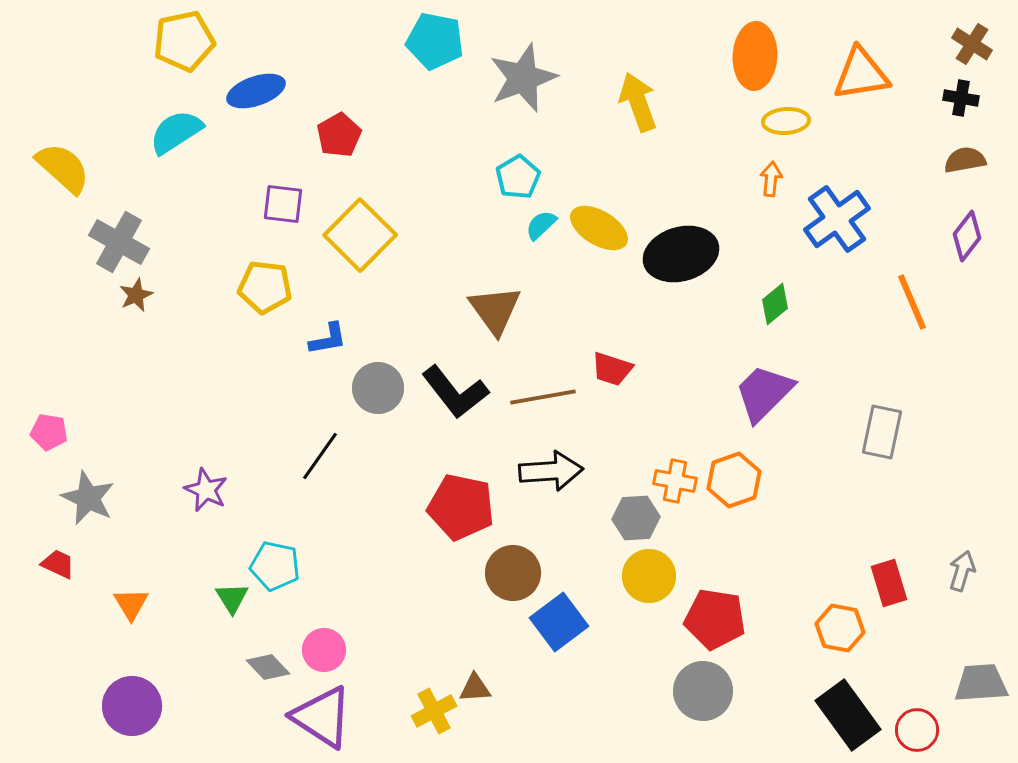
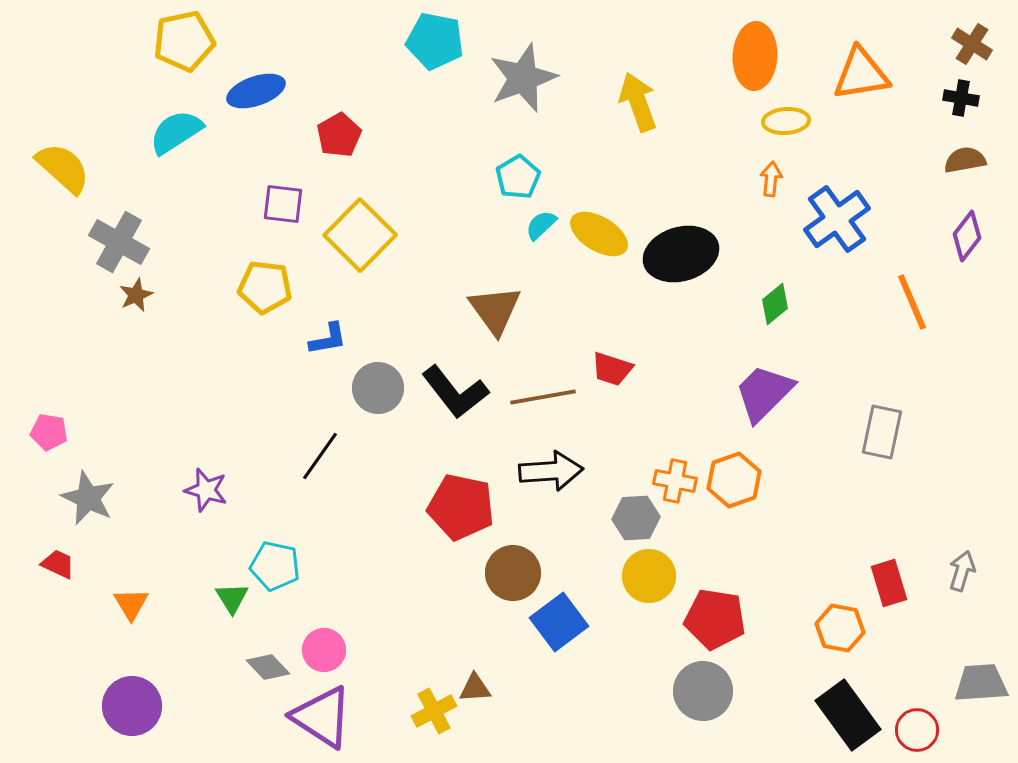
yellow ellipse at (599, 228): moved 6 px down
purple star at (206, 490): rotated 9 degrees counterclockwise
